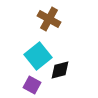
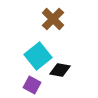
brown cross: moved 4 px right; rotated 15 degrees clockwise
black diamond: rotated 25 degrees clockwise
